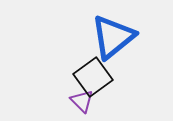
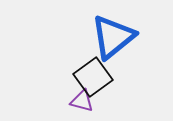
purple triangle: rotated 30 degrees counterclockwise
